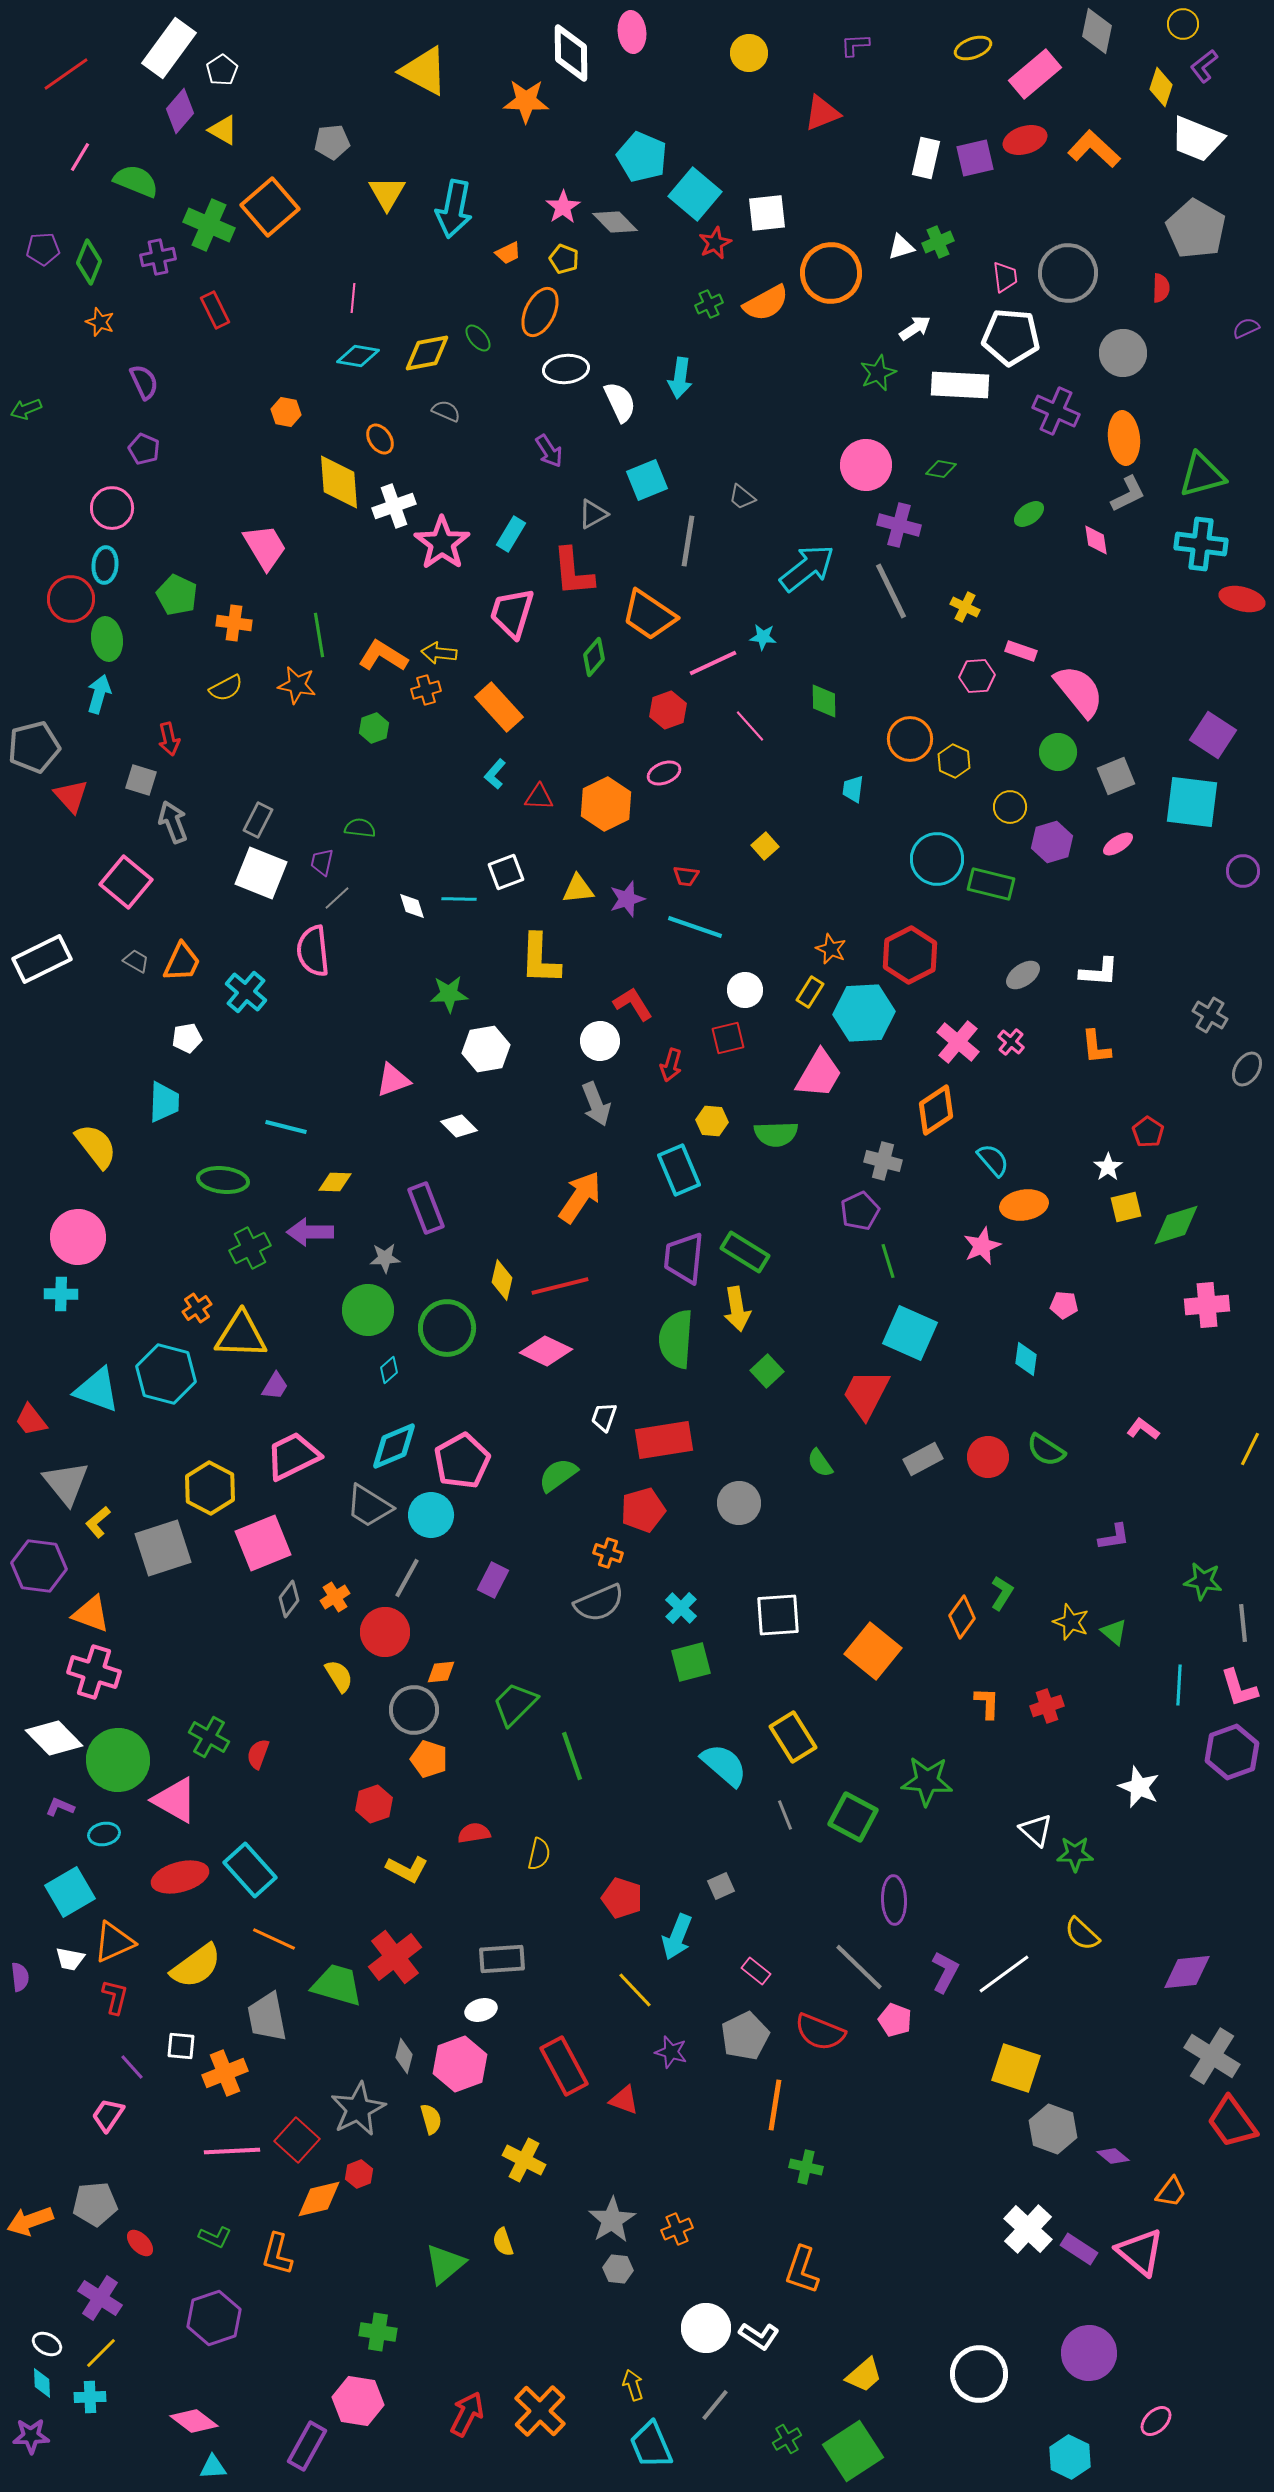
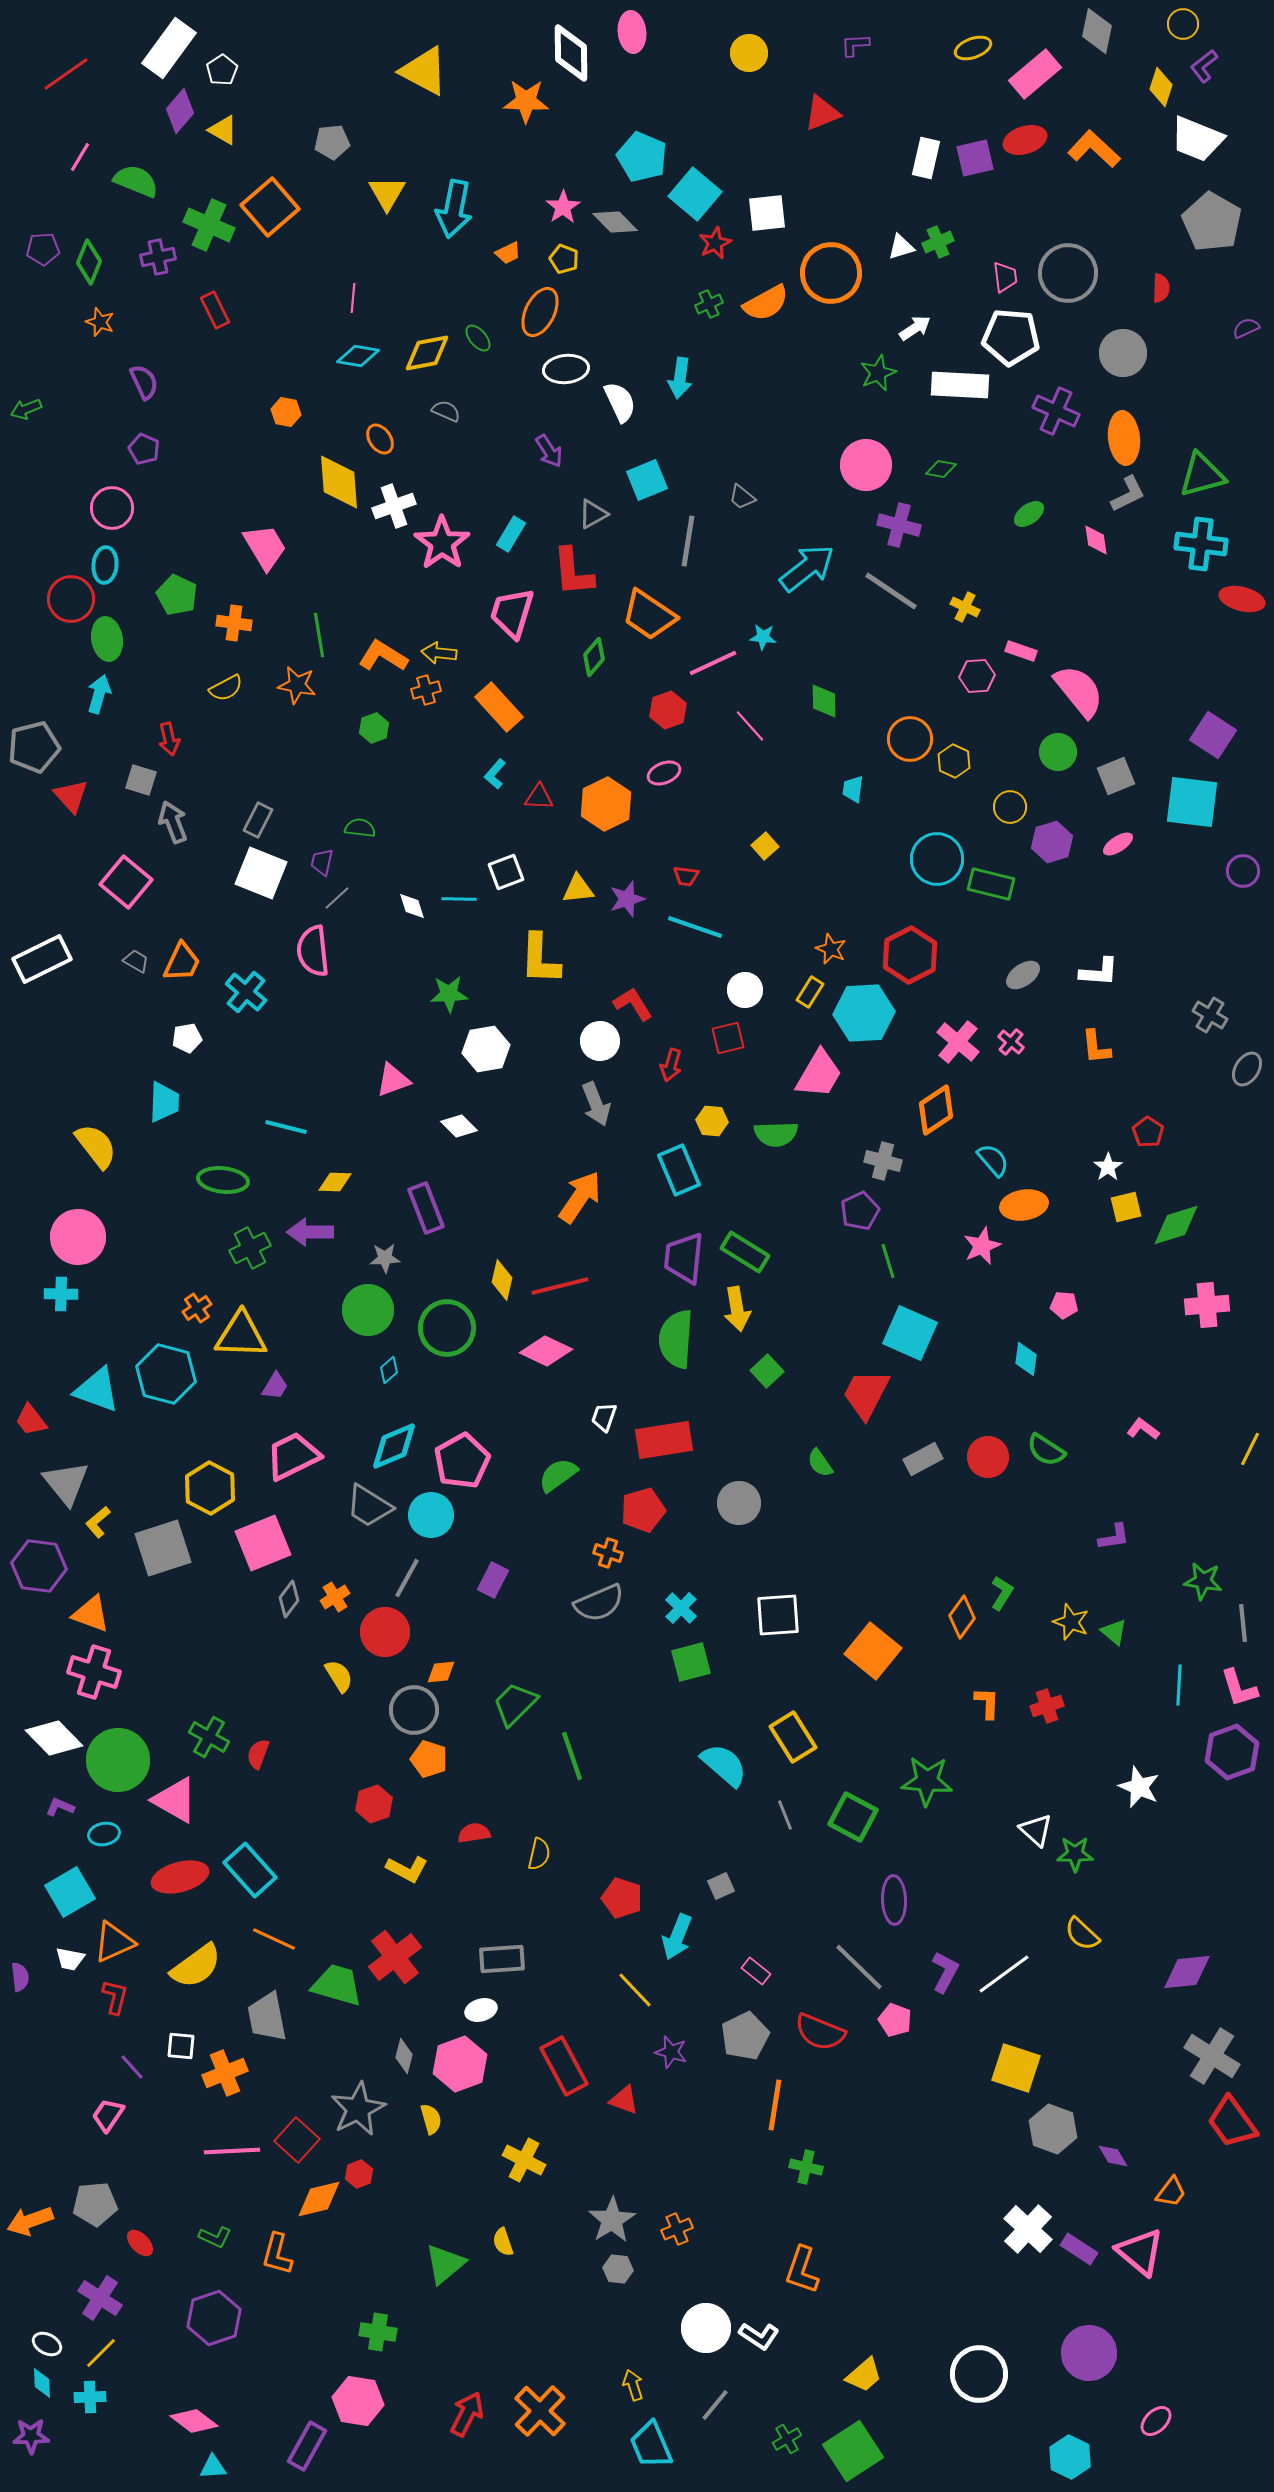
gray pentagon at (1196, 229): moved 16 px right, 7 px up
gray line at (891, 591): rotated 30 degrees counterclockwise
purple diamond at (1113, 2156): rotated 20 degrees clockwise
